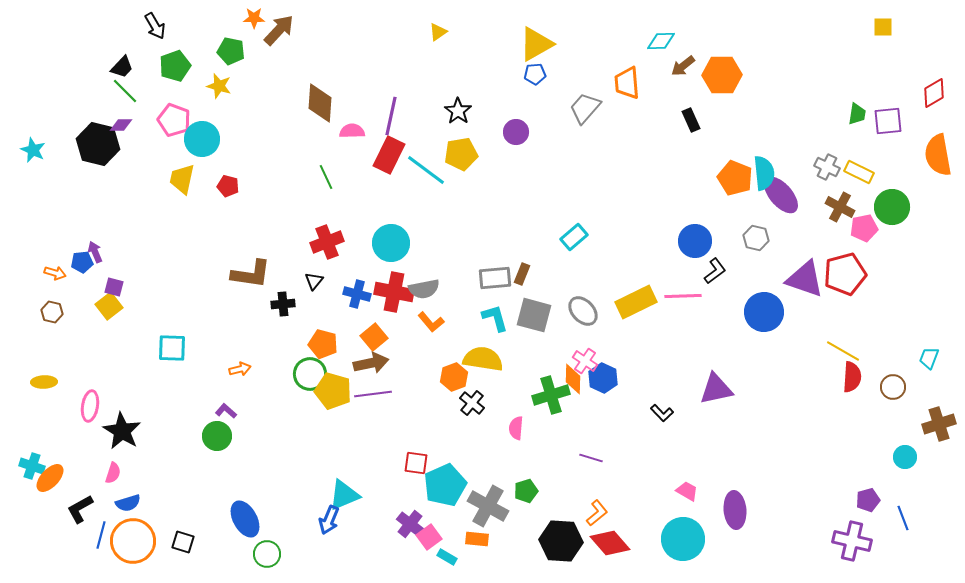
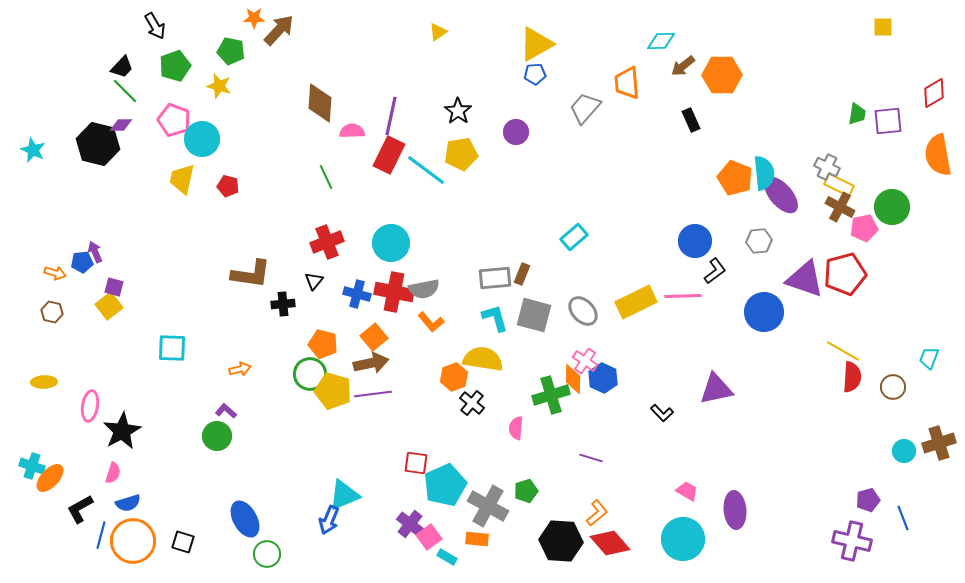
yellow rectangle at (859, 172): moved 20 px left, 13 px down
gray hexagon at (756, 238): moved 3 px right, 3 px down; rotated 20 degrees counterclockwise
brown cross at (939, 424): moved 19 px down
black star at (122, 431): rotated 12 degrees clockwise
cyan circle at (905, 457): moved 1 px left, 6 px up
